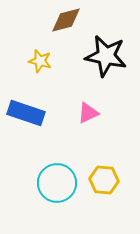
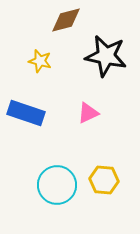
cyan circle: moved 2 px down
